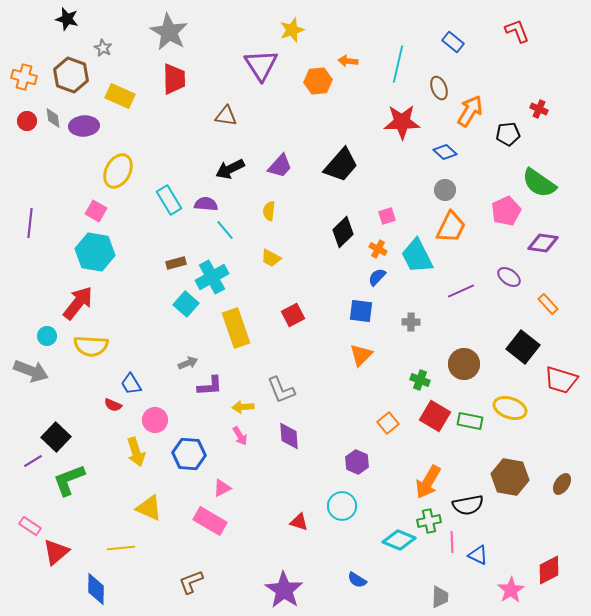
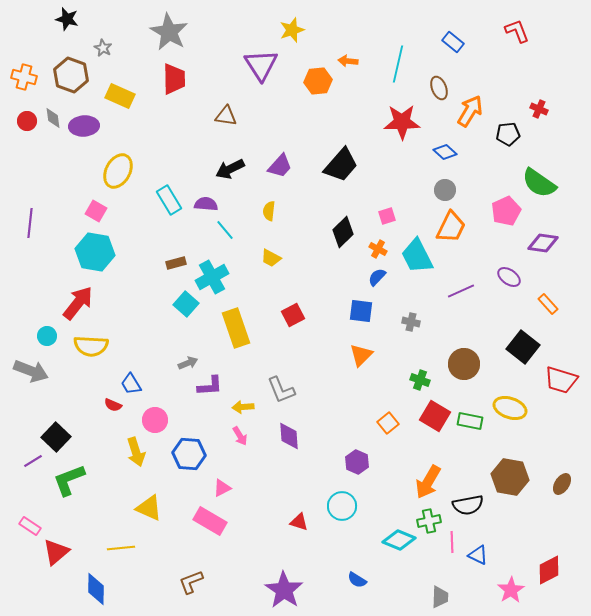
gray cross at (411, 322): rotated 12 degrees clockwise
